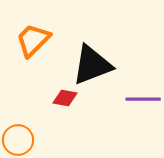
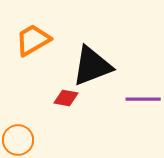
orange trapezoid: rotated 15 degrees clockwise
black triangle: moved 1 px down
red diamond: moved 1 px right
